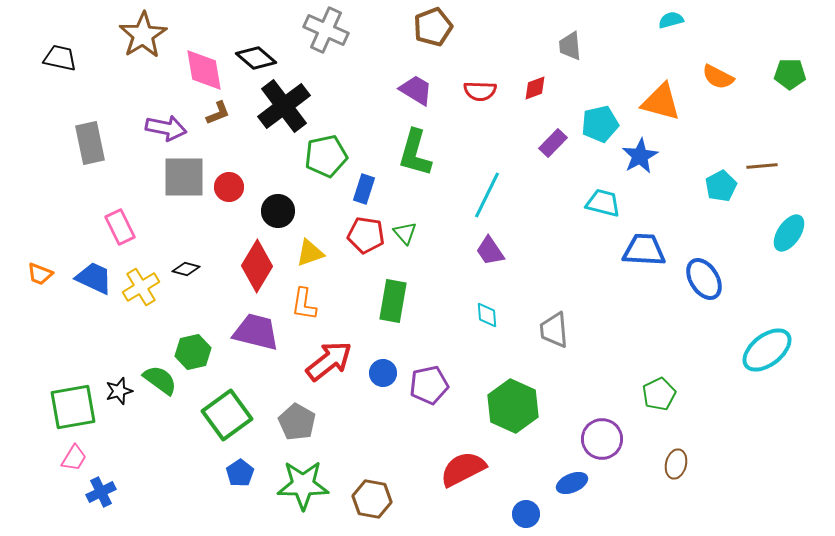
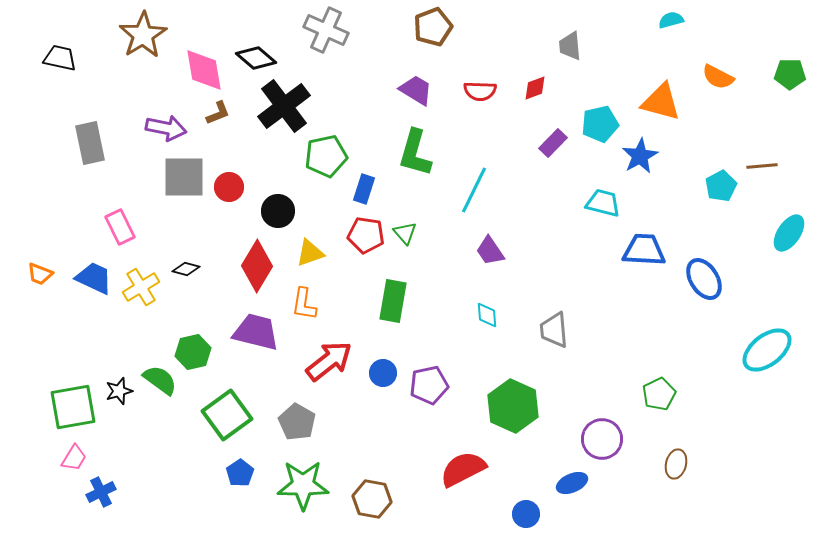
cyan line at (487, 195): moved 13 px left, 5 px up
